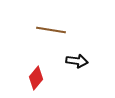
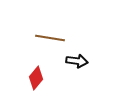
brown line: moved 1 px left, 8 px down
